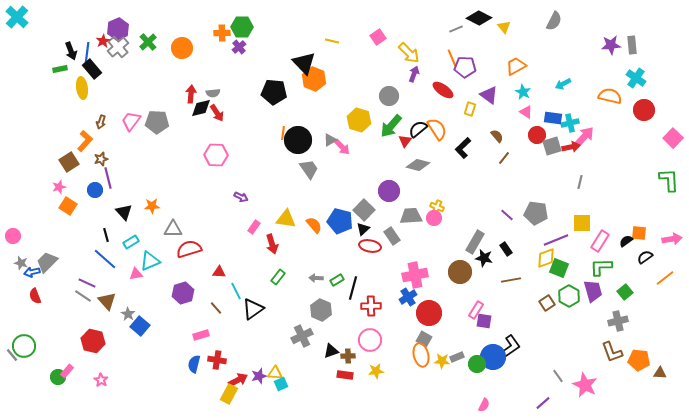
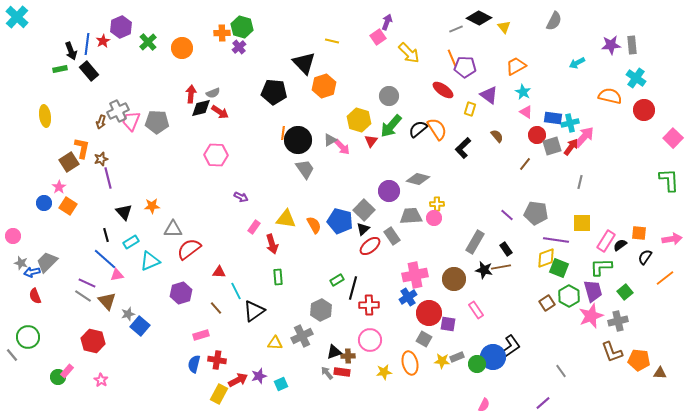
green hexagon at (242, 27): rotated 15 degrees clockwise
purple hexagon at (118, 29): moved 3 px right, 2 px up
gray cross at (118, 47): moved 64 px down; rotated 15 degrees clockwise
blue line at (87, 53): moved 9 px up
black rectangle at (92, 69): moved 3 px left, 2 px down
purple arrow at (414, 74): moved 27 px left, 52 px up
orange hexagon at (314, 79): moved 10 px right, 7 px down; rotated 20 degrees clockwise
cyan arrow at (563, 84): moved 14 px right, 21 px up
yellow ellipse at (82, 88): moved 37 px left, 28 px down
gray semicircle at (213, 93): rotated 16 degrees counterclockwise
red arrow at (217, 113): moved 3 px right, 1 px up; rotated 24 degrees counterclockwise
pink trapezoid at (131, 121): rotated 15 degrees counterclockwise
orange L-shape at (85, 141): moved 3 px left, 7 px down; rotated 30 degrees counterclockwise
red triangle at (405, 141): moved 34 px left
red arrow at (571, 147): rotated 42 degrees counterclockwise
brown line at (504, 158): moved 21 px right, 6 px down
gray diamond at (418, 165): moved 14 px down
gray trapezoid at (309, 169): moved 4 px left
pink star at (59, 187): rotated 16 degrees counterclockwise
blue circle at (95, 190): moved 51 px left, 13 px down
yellow cross at (437, 207): moved 3 px up; rotated 24 degrees counterclockwise
orange semicircle at (314, 225): rotated 12 degrees clockwise
purple line at (556, 240): rotated 30 degrees clockwise
pink rectangle at (600, 241): moved 6 px right
black semicircle at (626, 241): moved 6 px left, 4 px down
red ellipse at (370, 246): rotated 50 degrees counterclockwise
red semicircle at (189, 249): rotated 20 degrees counterclockwise
black semicircle at (645, 257): rotated 21 degrees counterclockwise
black star at (484, 258): moved 12 px down
brown circle at (460, 272): moved 6 px left, 7 px down
pink triangle at (136, 274): moved 19 px left, 1 px down
green rectangle at (278, 277): rotated 42 degrees counterclockwise
gray arrow at (316, 278): moved 11 px right, 95 px down; rotated 48 degrees clockwise
brown line at (511, 280): moved 10 px left, 13 px up
purple hexagon at (183, 293): moved 2 px left
red cross at (371, 306): moved 2 px left, 1 px up
black triangle at (253, 309): moved 1 px right, 2 px down
gray hexagon at (321, 310): rotated 10 degrees clockwise
pink rectangle at (476, 310): rotated 66 degrees counterclockwise
gray star at (128, 314): rotated 24 degrees clockwise
purple square at (484, 321): moved 36 px left, 3 px down
green circle at (24, 346): moved 4 px right, 9 px up
black triangle at (331, 351): moved 3 px right, 1 px down
orange ellipse at (421, 355): moved 11 px left, 8 px down
yellow star at (376, 371): moved 8 px right, 1 px down
yellow triangle at (275, 373): moved 30 px up
red rectangle at (345, 375): moved 3 px left, 3 px up
gray line at (558, 376): moved 3 px right, 5 px up
pink star at (585, 385): moved 6 px right, 69 px up; rotated 25 degrees clockwise
yellow rectangle at (229, 394): moved 10 px left
